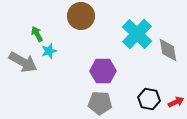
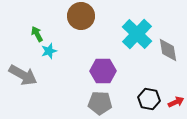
gray arrow: moved 13 px down
